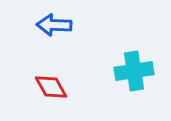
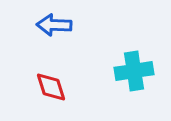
red diamond: rotated 12 degrees clockwise
